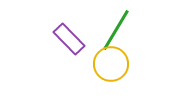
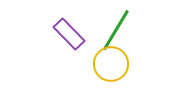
purple rectangle: moved 5 px up
